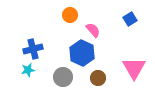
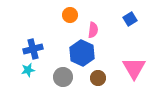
pink semicircle: rotated 49 degrees clockwise
